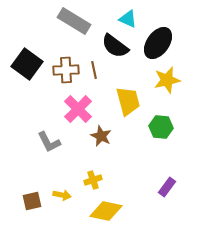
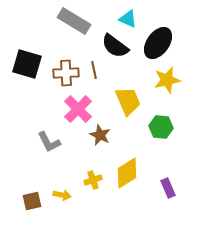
black square: rotated 20 degrees counterclockwise
brown cross: moved 3 px down
yellow trapezoid: rotated 8 degrees counterclockwise
brown star: moved 1 px left, 1 px up
purple rectangle: moved 1 px right, 1 px down; rotated 60 degrees counterclockwise
yellow diamond: moved 21 px right, 38 px up; rotated 44 degrees counterclockwise
